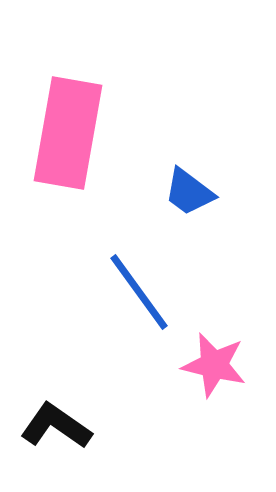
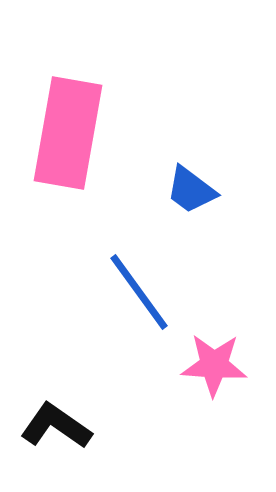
blue trapezoid: moved 2 px right, 2 px up
pink star: rotated 10 degrees counterclockwise
